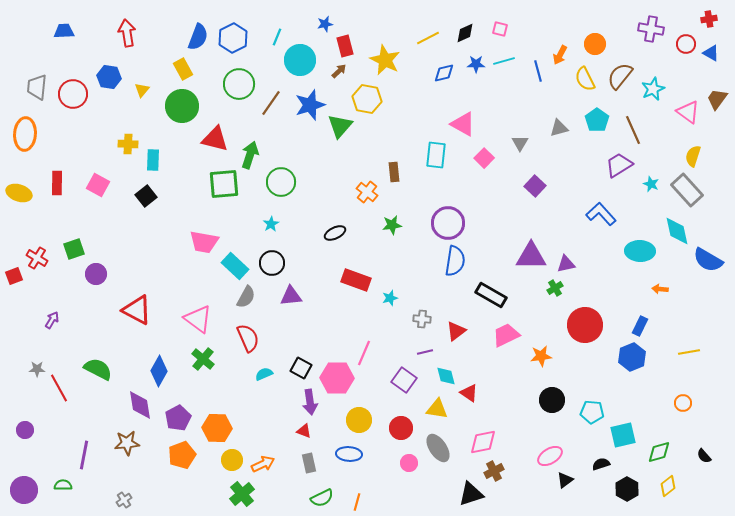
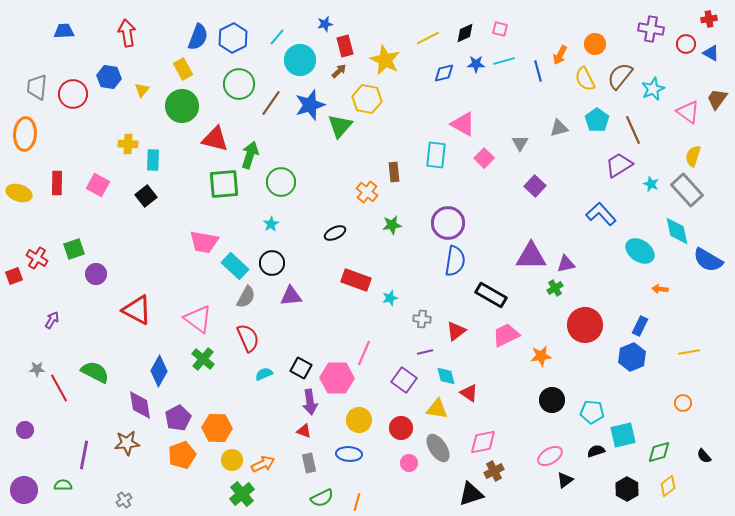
cyan line at (277, 37): rotated 18 degrees clockwise
cyan ellipse at (640, 251): rotated 32 degrees clockwise
green semicircle at (98, 369): moved 3 px left, 3 px down
black semicircle at (601, 464): moved 5 px left, 13 px up
